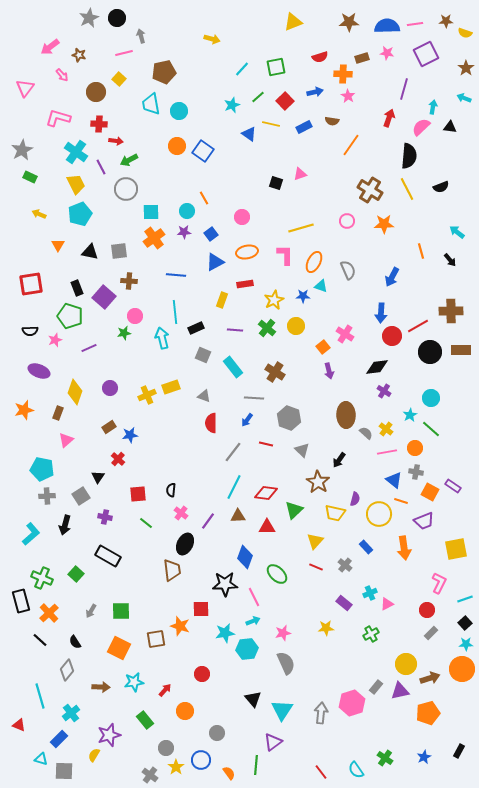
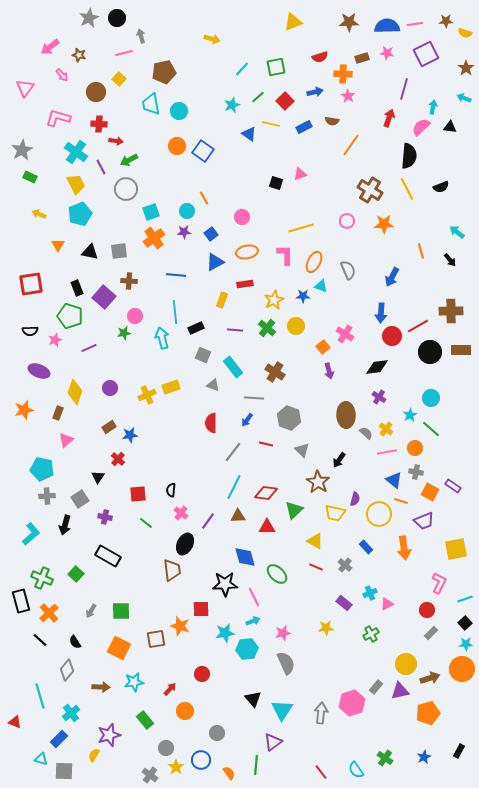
cyan square at (151, 212): rotated 18 degrees counterclockwise
purple cross at (384, 391): moved 5 px left, 6 px down
gray triangle at (204, 396): moved 9 px right, 11 px up
gray square at (81, 496): moved 1 px left, 3 px down
yellow triangle at (315, 541): rotated 42 degrees counterclockwise
blue diamond at (245, 557): rotated 35 degrees counterclockwise
red arrow at (165, 690): moved 5 px right, 1 px up
red triangle at (19, 725): moved 4 px left, 3 px up
